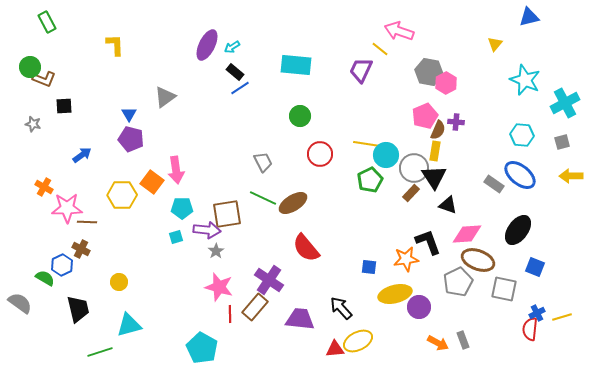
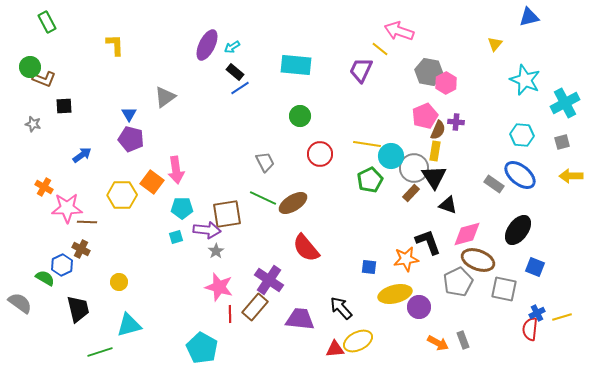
cyan circle at (386, 155): moved 5 px right, 1 px down
gray trapezoid at (263, 162): moved 2 px right
pink diamond at (467, 234): rotated 12 degrees counterclockwise
